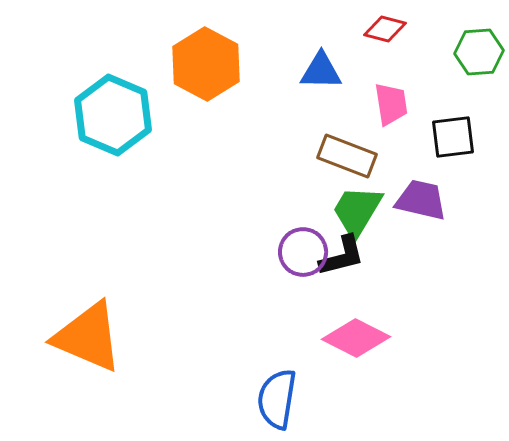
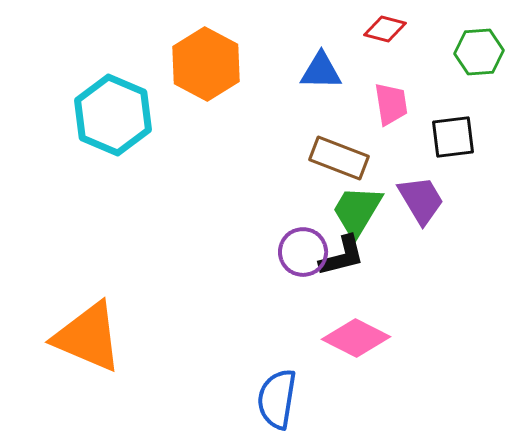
brown rectangle: moved 8 px left, 2 px down
purple trapezoid: rotated 46 degrees clockwise
